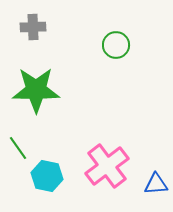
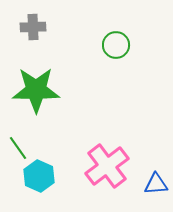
cyan hexagon: moved 8 px left; rotated 12 degrees clockwise
